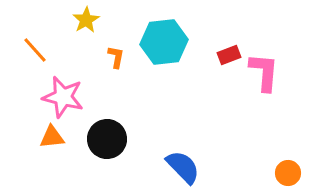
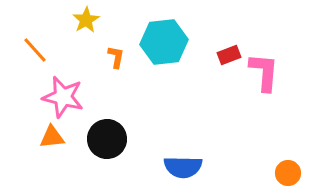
blue semicircle: rotated 135 degrees clockwise
